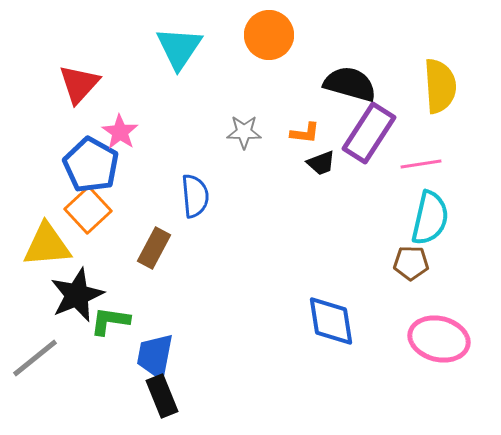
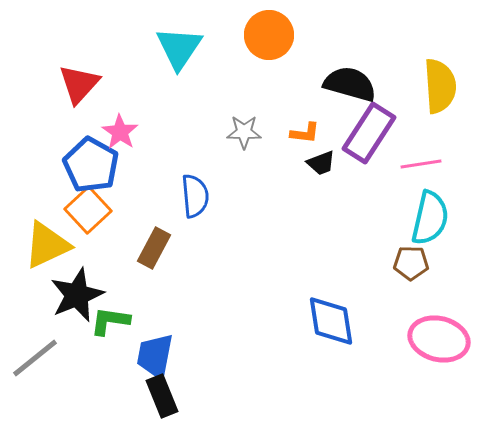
yellow triangle: rotated 20 degrees counterclockwise
